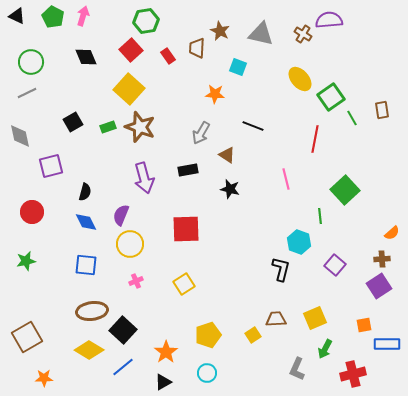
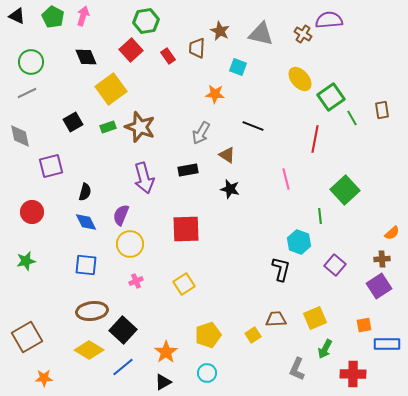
yellow square at (129, 89): moved 18 px left; rotated 12 degrees clockwise
red cross at (353, 374): rotated 15 degrees clockwise
